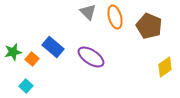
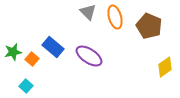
purple ellipse: moved 2 px left, 1 px up
